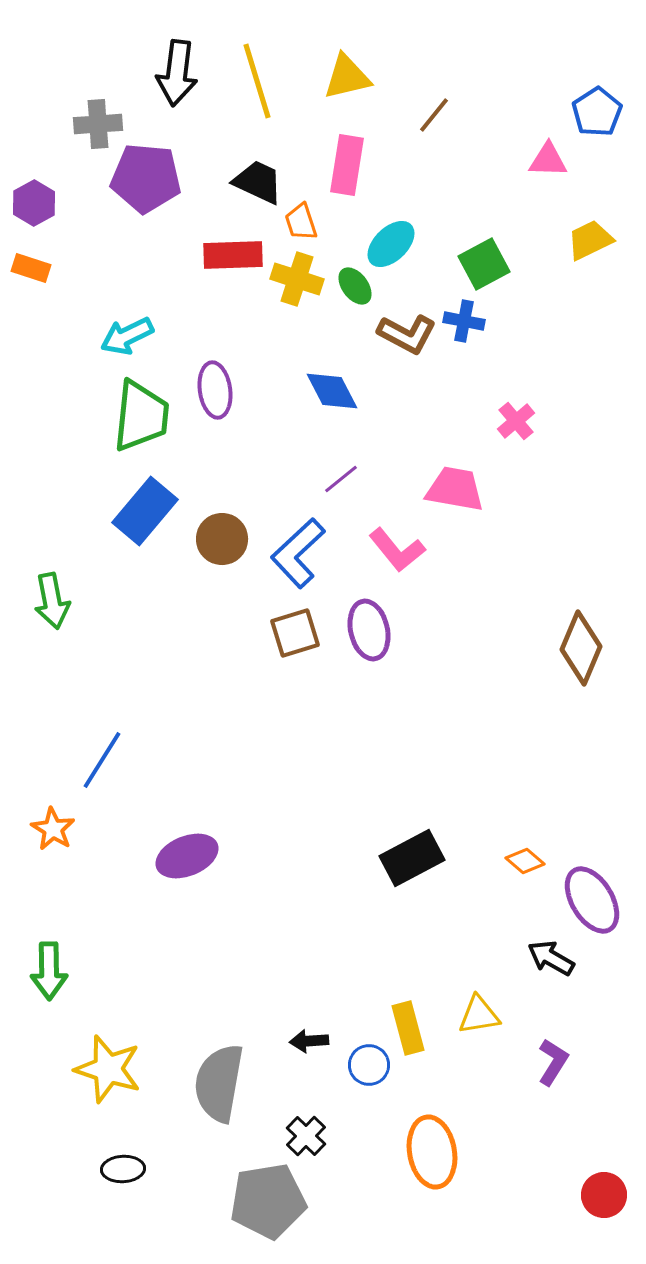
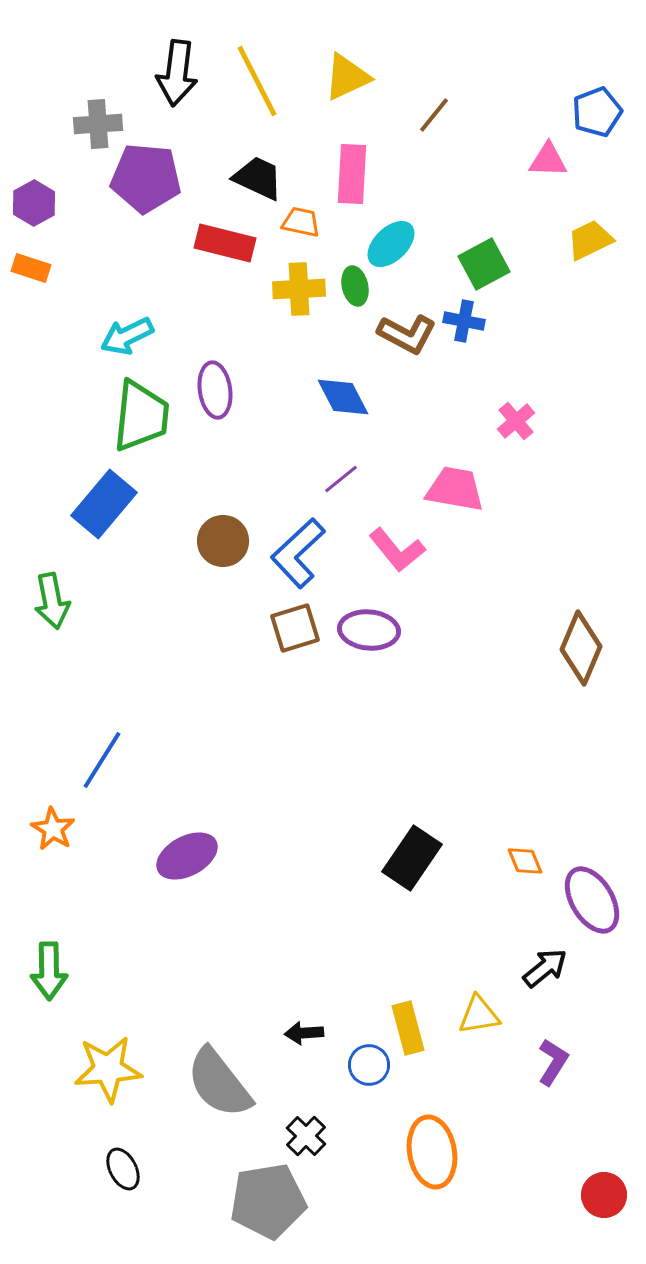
yellow triangle at (347, 77): rotated 12 degrees counterclockwise
yellow line at (257, 81): rotated 10 degrees counterclockwise
blue pentagon at (597, 112): rotated 12 degrees clockwise
pink rectangle at (347, 165): moved 5 px right, 9 px down; rotated 6 degrees counterclockwise
black trapezoid at (258, 182): moved 4 px up
orange trapezoid at (301, 222): rotated 120 degrees clockwise
red rectangle at (233, 255): moved 8 px left, 12 px up; rotated 16 degrees clockwise
yellow cross at (297, 279): moved 2 px right, 10 px down; rotated 21 degrees counterclockwise
green ellipse at (355, 286): rotated 24 degrees clockwise
blue diamond at (332, 391): moved 11 px right, 6 px down
blue rectangle at (145, 511): moved 41 px left, 7 px up
brown circle at (222, 539): moved 1 px right, 2 px down
purple ellipse at (369, 630): rotated 72 degrees counterclockwise
brown square at (295, 633): moved 5 px up
purple ellipse at (187, 856): rotated 6 degrees counterclockwise
black rectangle at (412, 858): rotated 28 degrees counterclockwise
orange diamond at (525, 861): rotated 27 degrees clockwise
black arrow at (551, 958): moved 6 px left, 10 px down; rotated 111 degrees clockwise
black arrow at (309, 1041): moved 5 px left, 8 px up
yellow star at (108, 1069): rotated 22 degrees counterclockwise
gray semicircle at (219, 1083): rotated 48 degrees counterclockwise
black ellipse at (123, 1169): rotated 66 degrees clockwise
